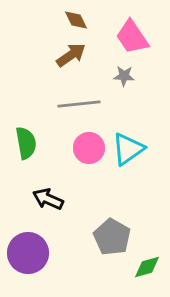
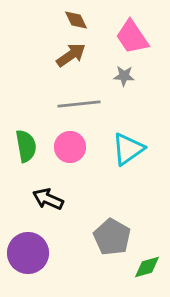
green semicircle: moved 3 px down
pink circle: moved 19 px left, 1 px up
